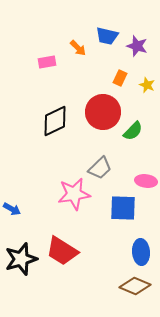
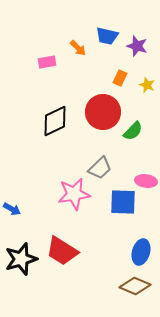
blue square: moved 6 px up
blue ellipse: rotated 20 degrees clockwise
